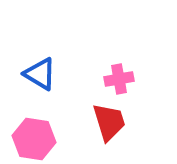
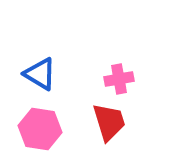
pink hexagon: moved 6 px right, 10 px up
